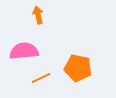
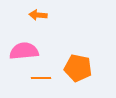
orange arrow: rotated 72 degrees counterclockwise
orange line: rotated 24 degrees clockwise
